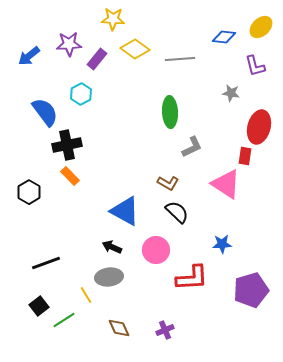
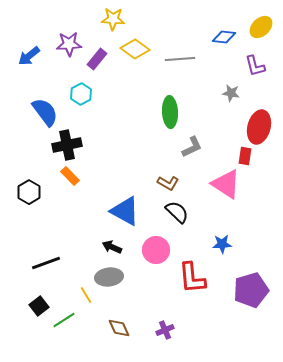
red L-shape: rotated 88 degrees clockwise
